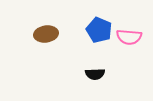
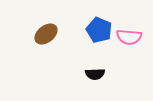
brown ellipse: rotated 30 degrees counterclockwise
